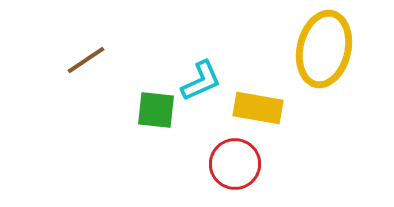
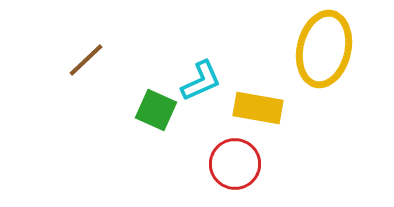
brown line: rotated 9 degrees counterclockwise
green square: rotated 18 degrees clockwise
